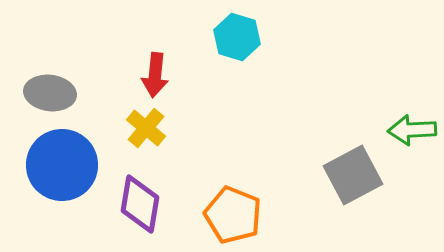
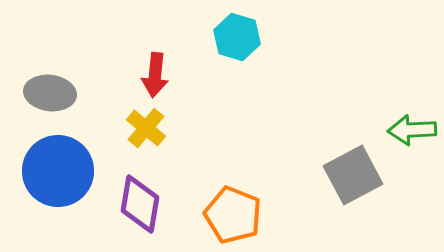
blue circle: moved 4 px left, 6 px down
